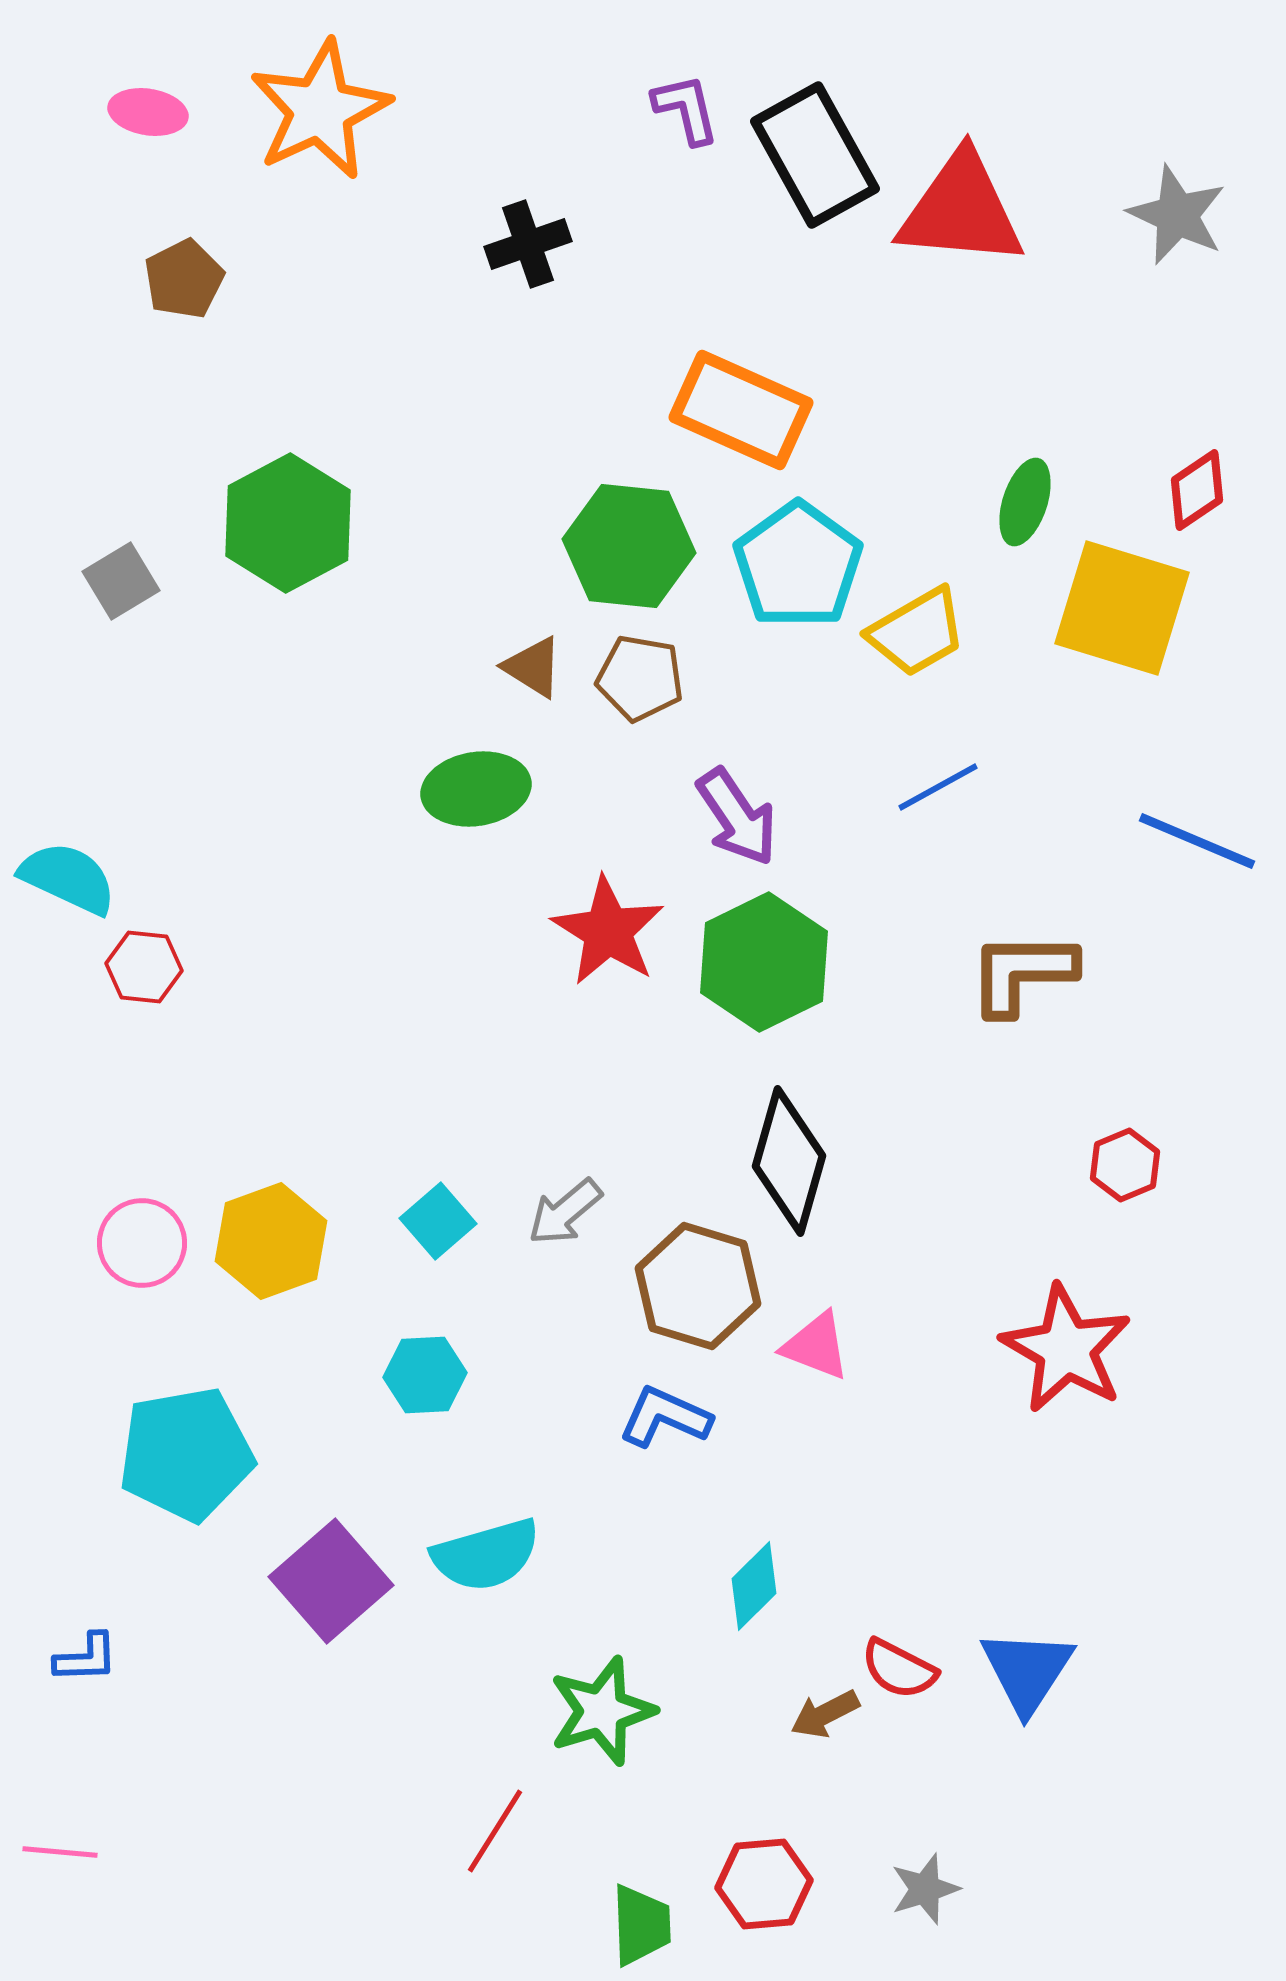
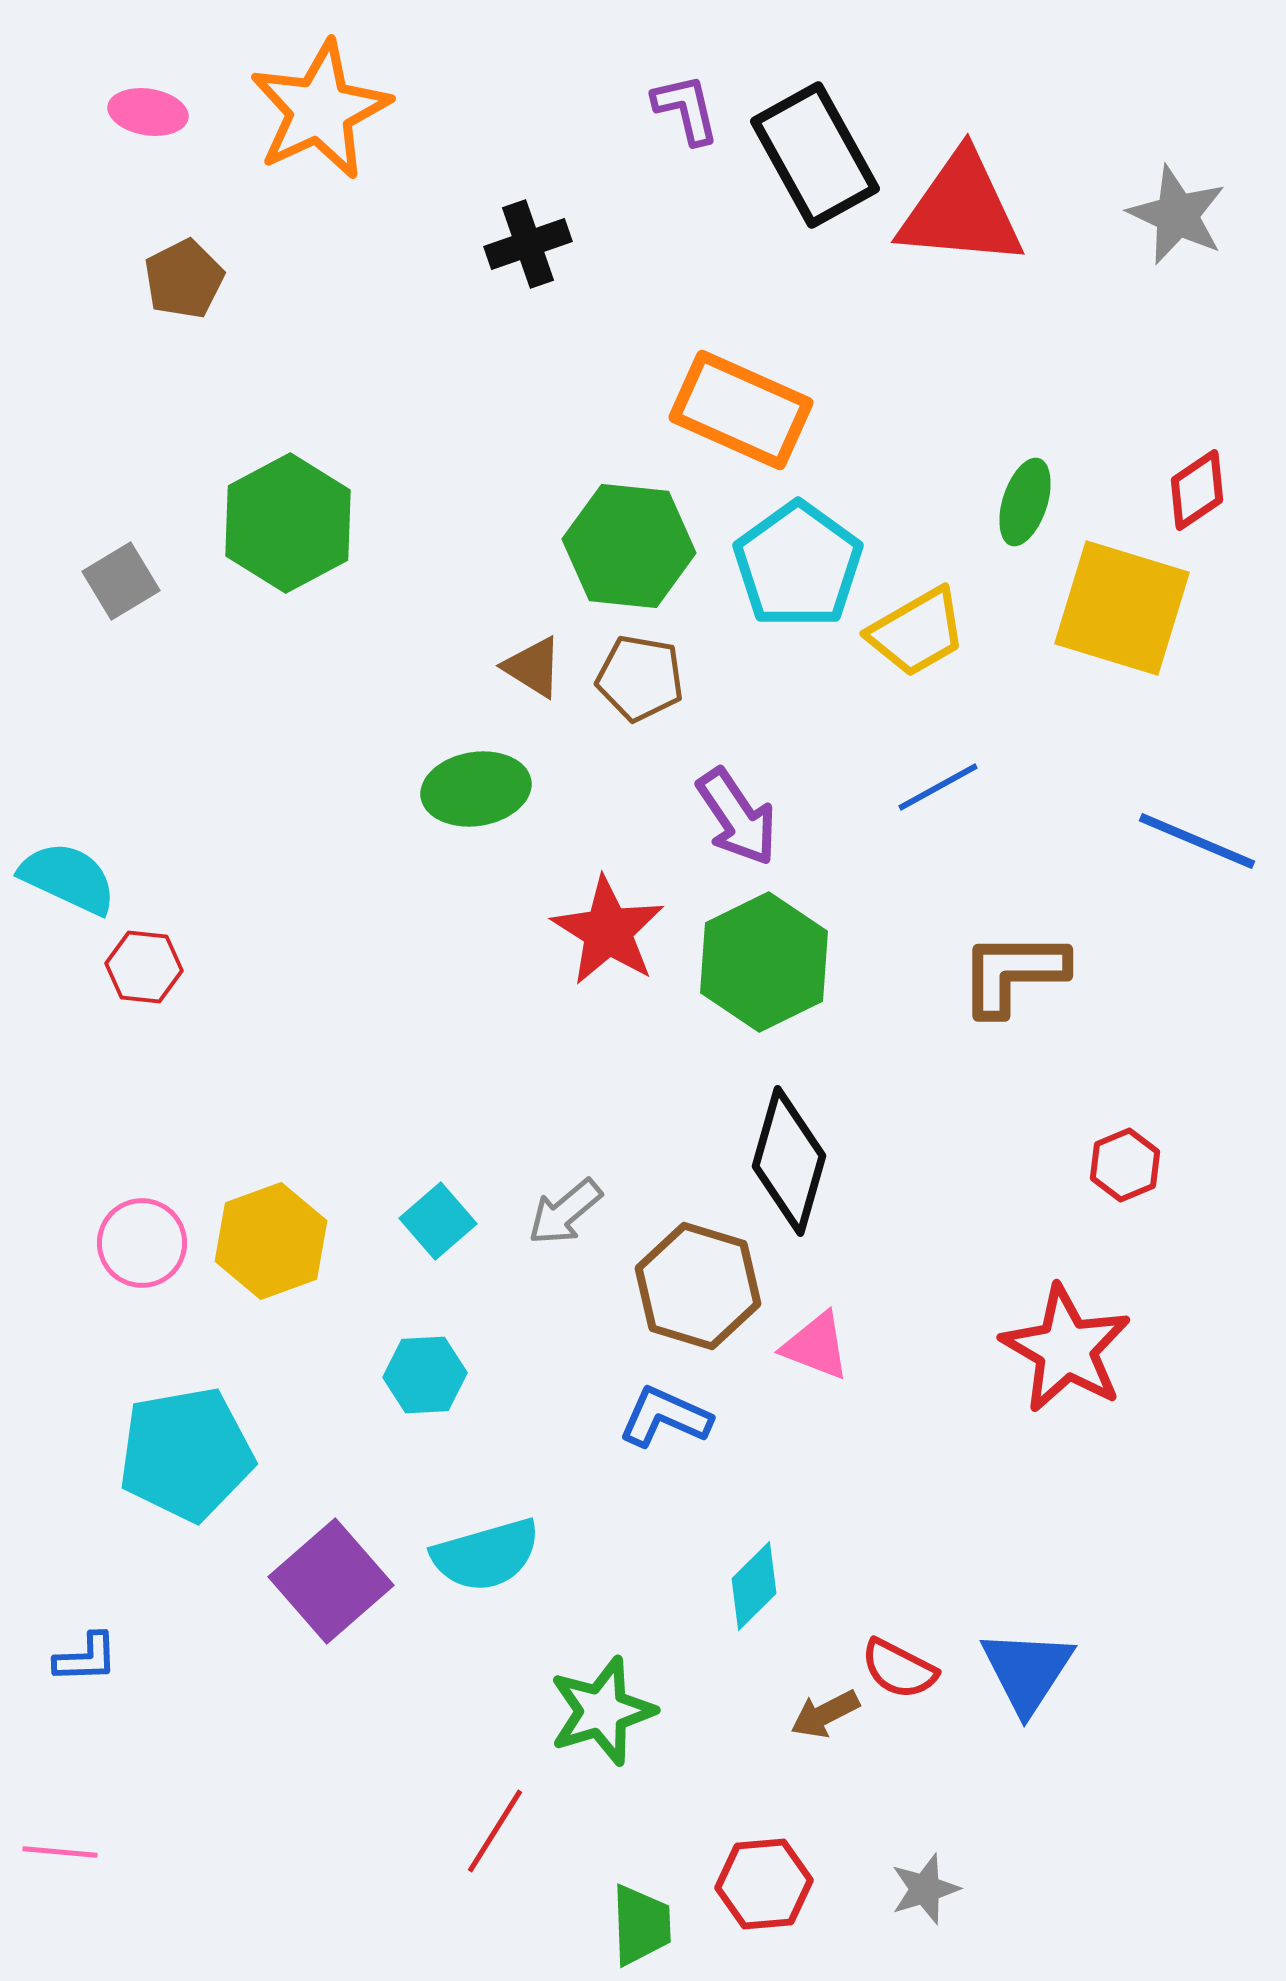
brown L-shape at (1022, 973): moved 9 px left
